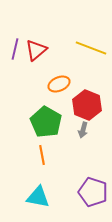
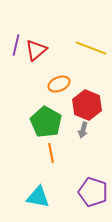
purple line: moved 1 px right, 4 px up
orange line: moved 9 px right, 2 px up
